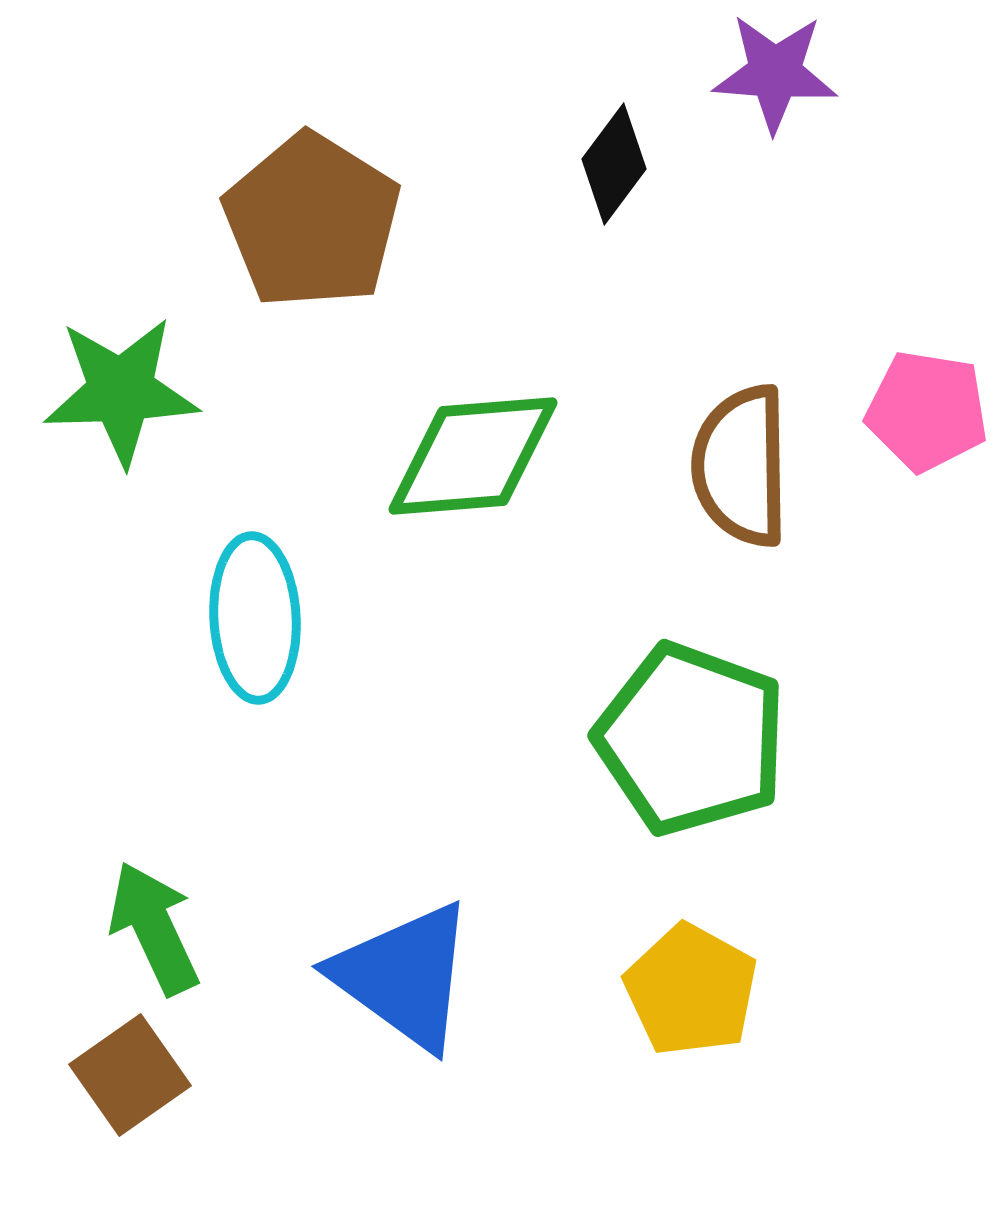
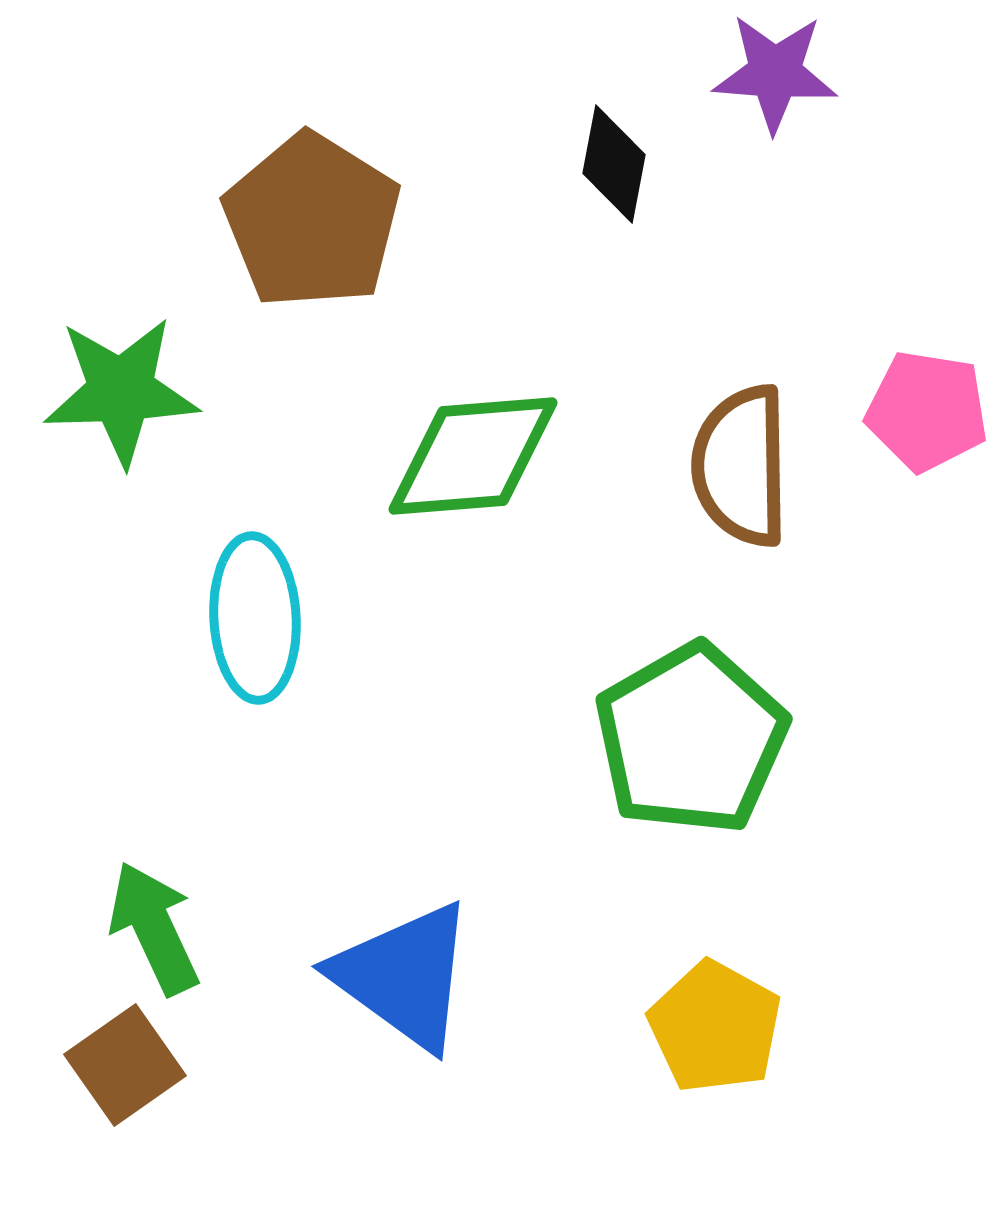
black diamond: rotated 26 degrees counterclockwise
green pentagon: rotated 22 degrees clockwise
yellow pentagon: moved 24 px right, 37 px down
brown square: moved 5 px left, 10 px up
